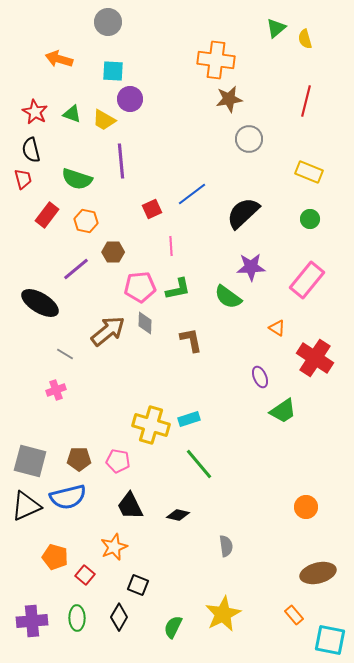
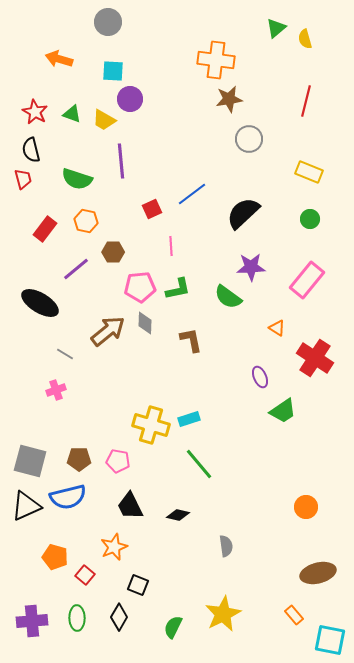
red rectangle at (47, 215): moved 2 px left, 14 px down
